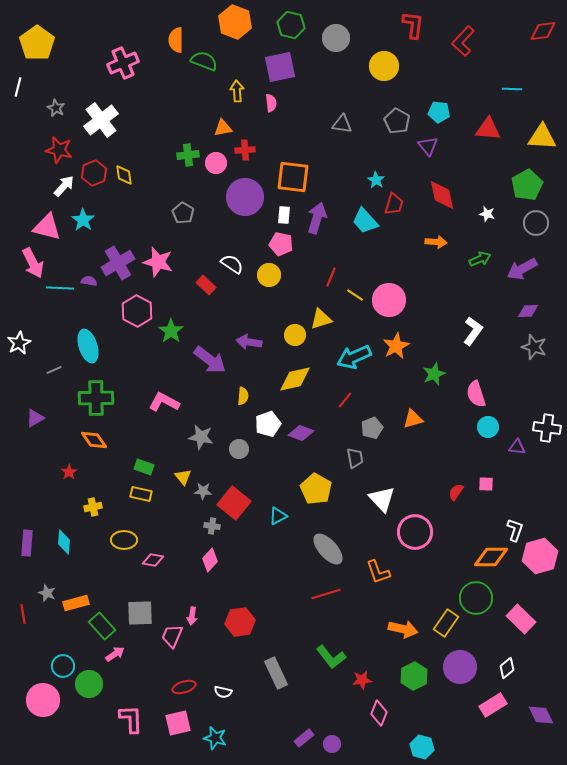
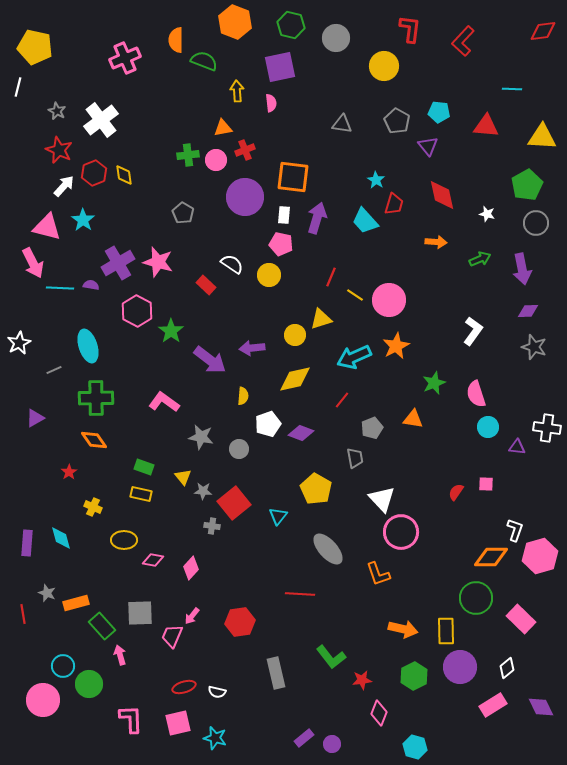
red L-shape at (413, 25): moved 3 px left, 4 px down
yellow pentagon at (37, 43): moved 2 px left, 4 px down; rotated 24 degrees counterclockwise
pink cross at (123, 63): moved 2 px right, 5 px up
gray star at (56, 108): moved 1 px right, 3 px down
red triangle at (488, 129): moved 2 px left, 3 px up
red star at (59, 150): rotated 12 degrees clockwise
red cross at (245, 150): rotated 18 degrees counterclockwise
pink circle at (216, 163): moved 3 px up
purple arrow at (522, 269): rotated 72 degrees counterclockwise
purple semicircle at (89, 281): moved 2 px right, 4 px down
purple arrow at (249, 342): moved 3 px right, 6 px down; rotated 15 degrees counterclockwise
green star at (434, 374): moved 9 px down
red line at (345, 400): moved 3 px left
pink L-shape at (164, 402): rotated 8 degrees clockwise
orange triangle at (413, 419): rotated 25 degrees clockwise
red square at (234, 503): rotated 12 degrees clockwise
yellow cross at (93, 507): rotated 36 degrees clockwise
cyan triangle at (278, 516): rotated 24 degrees counterclockwise
pink circle at (415, 532): moved 14 px left
cyan diamond at (64, 542): moved 3 px left, 4 px up; rotated 20 degrees counterclockwise
pink diamond at (210, 560): moved 19 px left, 8 px down
orange L-shape at (378, 572): moved 2 px down
red line at (326, 594): moved 26 px left; rotated 20 degrees clockwise
pink arrow at (192, 616): rotated 30 degrees clockwise
yellow rectangle at (446, 623): moved 8 px down; rotated 36 degrees counterclockwise
pink arrow at (115, 654): moved 5 px right, 1 px down; rotated 72 degrees counterclockwise
gray rectangle at (276, 673): rotated 12 degrees clockwise
white semicircle at (223, 692): moved 6 px left
purple diamond at (541, 715): moved 8 px up
cyan hexagon at (422, 747): moved 7 px left
